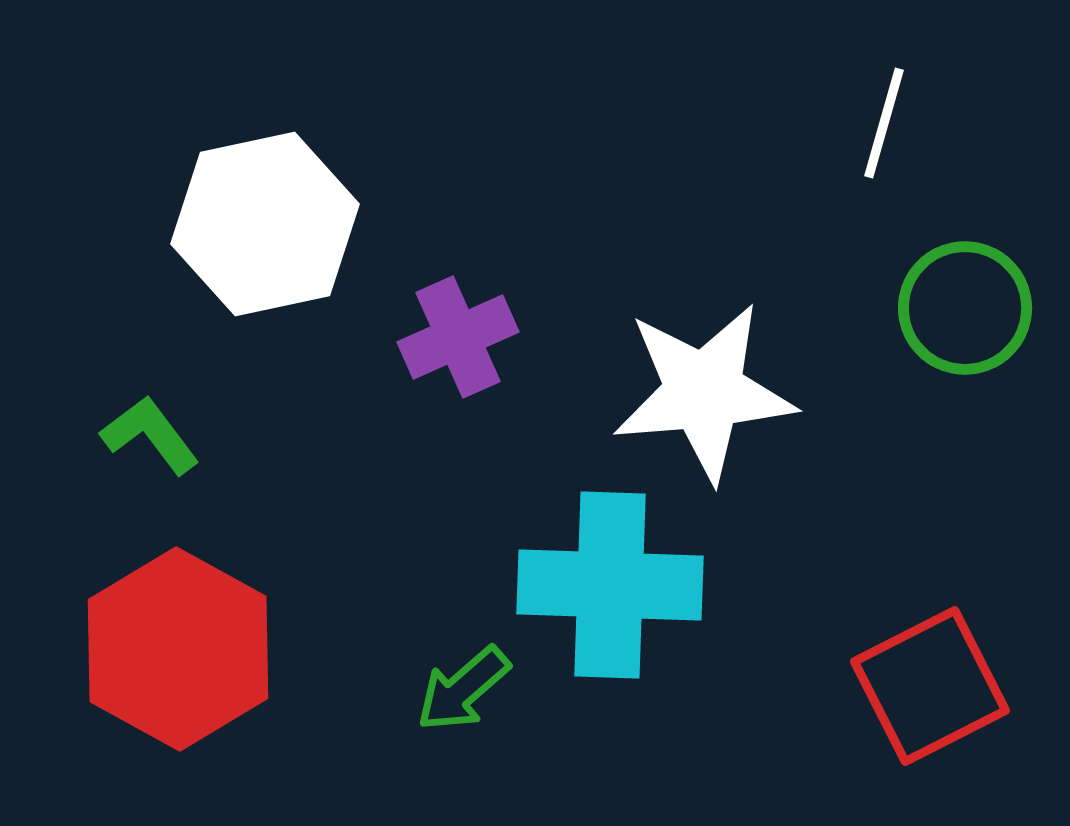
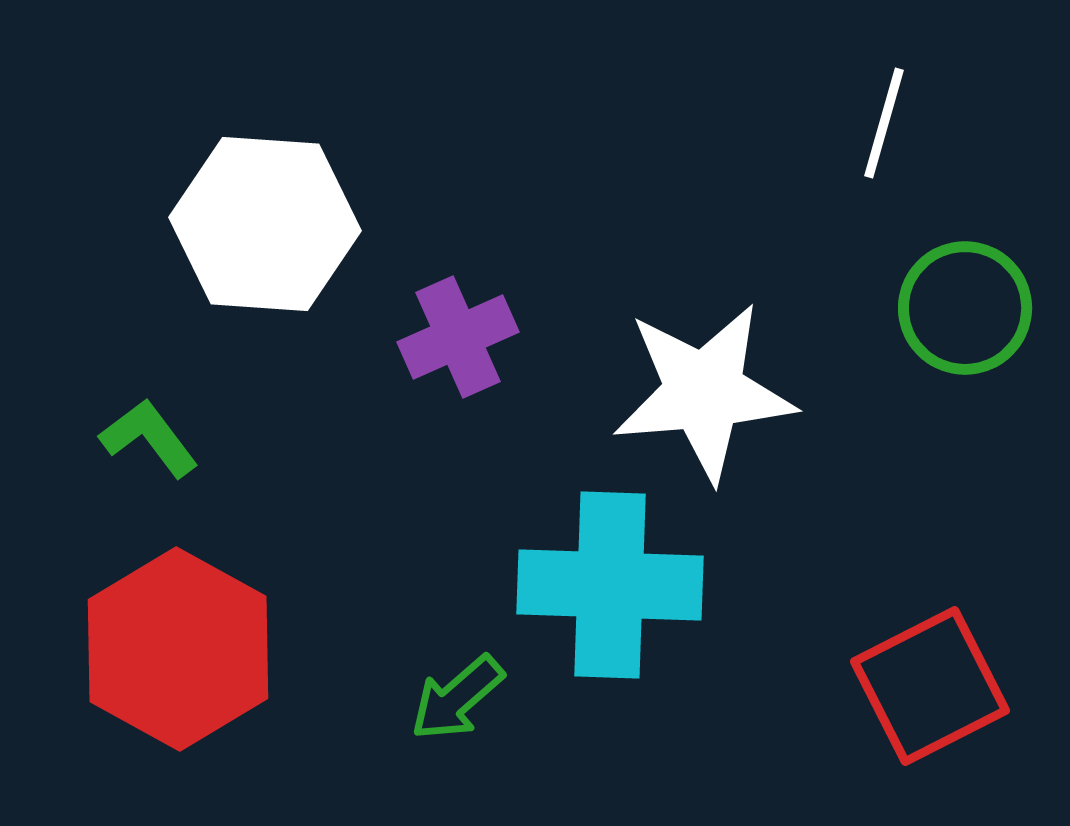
white hexagon: rotated 16 degrees clockwise
green L-shape: moved 1 px left, 3 px down
green arrow: moved 6 px left, 9 px down
